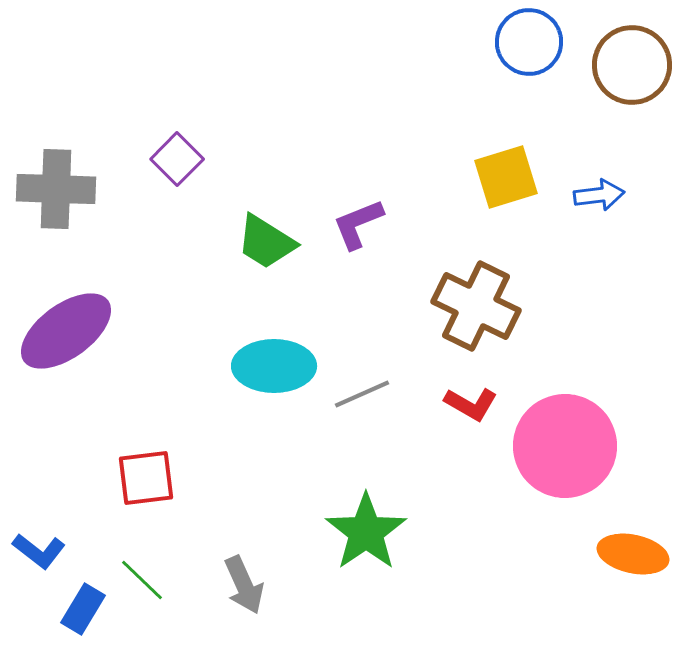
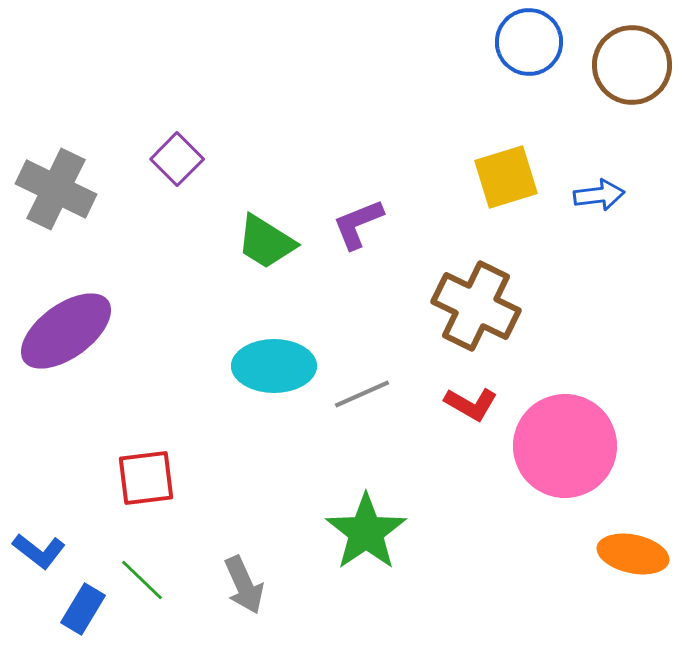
gray cross: rotated 24 degrees clockwise
